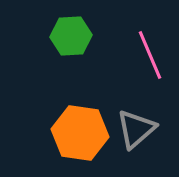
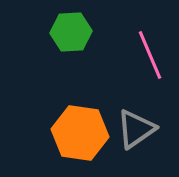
green hexagon: moved 4 px up
gray triangle: rotated 6 degrees clockwise
